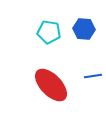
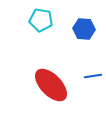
cyan pentagon: moved 8 px left, 12 px up
